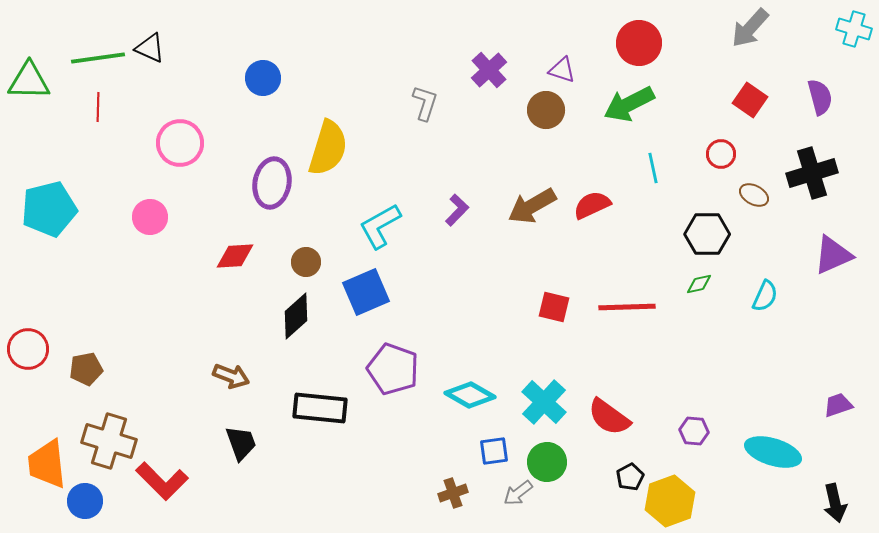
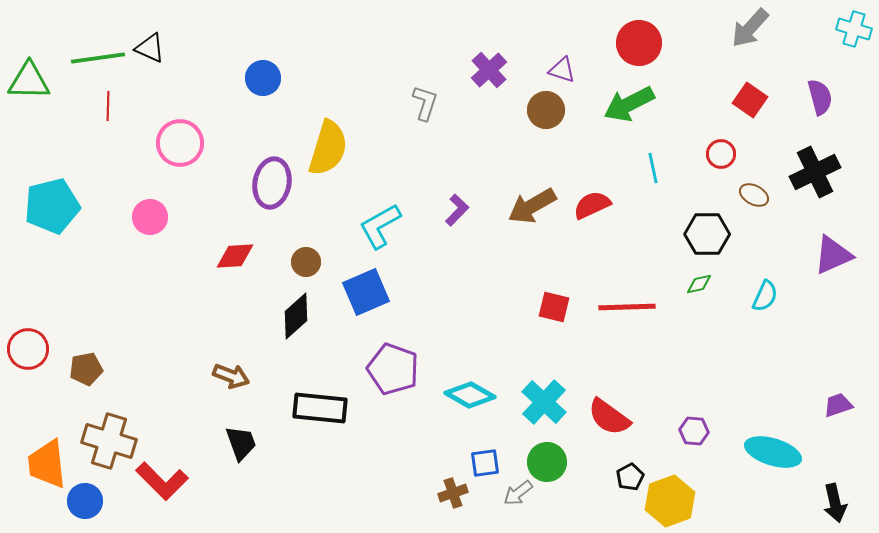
red line at (98, 107): moved 10 px right, 1 px up
black cross at (812, 173): moved 3 px right, 1 px up; rotated 9 degrees counterclockwise
cyan pentagon at (49, 209): moved 3 px right, 3 px up
blue square at (494, 451): moved 9 px left, 12 px down
